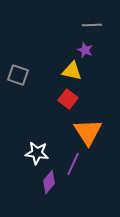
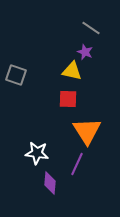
gray line: moved 1 px left, 3 px down; rotated 36 degrees clockwise
purple star: moved 2 px down
gray square: moved 2 px left
red square: rotated 36 degrees counterclockwise
orange triangle: moved 1 px left, 1 px up
purple line: moved 4 px right
purple diamond: moved 1 px right, 1 px down; rotated 35 degrees counterclockwise
